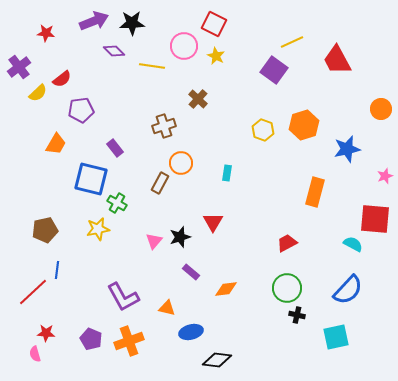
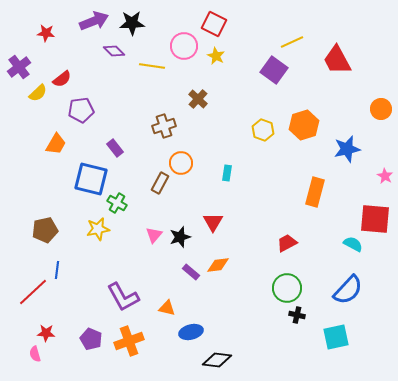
pink star at (385, 176): rotated 21 degrees counterclockwise
pink triangle at (154, 241): moved 6 px up
orange diamond at (226, 289): moved 8 px left, 24 px up
